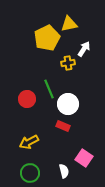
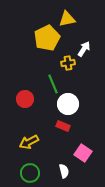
yellow triangle: moved 2 px left, 5 px up
green line: moved 4 px right, 5 px up
red circle: moved 2 px left
pink square: moved 1 px left, 5 px up
